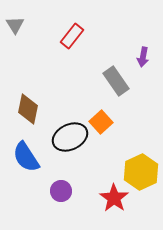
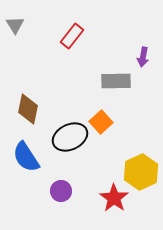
gray rectangle: rotated 56 degrees counterclockwise
